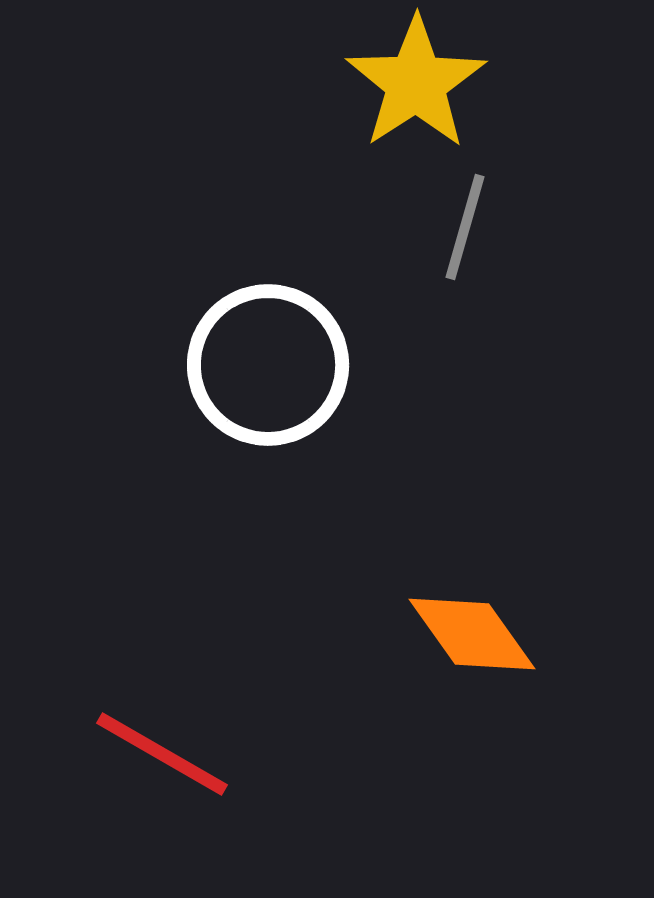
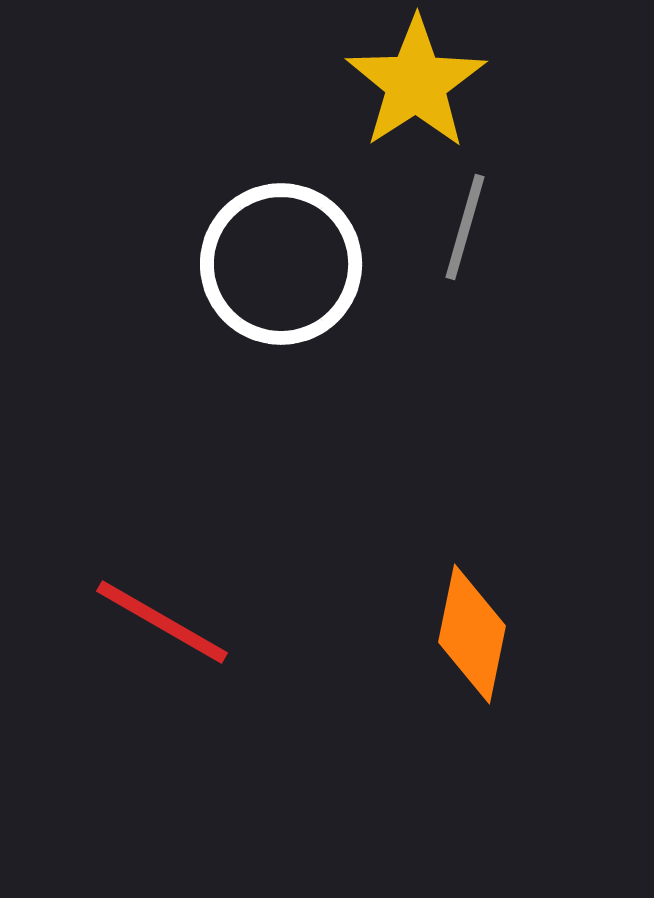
white circle: moved 13 px right, 101 px up
orange diamond: rotated 47 degrees clockwise
red line: moved 132 px up
